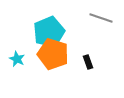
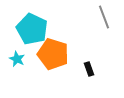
gray line: moved 3 px right, 1 px up; rotated 50 degrees clockwise
cyan pentagon: moved 17 px left, 3 px up; rotated 24 degrees counterclockwise
black rectangle: moved 1 px right, 7 px down
